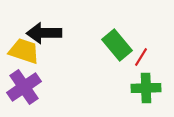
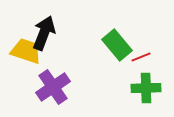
black arrow: rotated 112 degrees clockwise
yellow trapezoid: moved 2 px right
red line: rotated 36 degrees clockwise
purple cross: moved 29 px right
